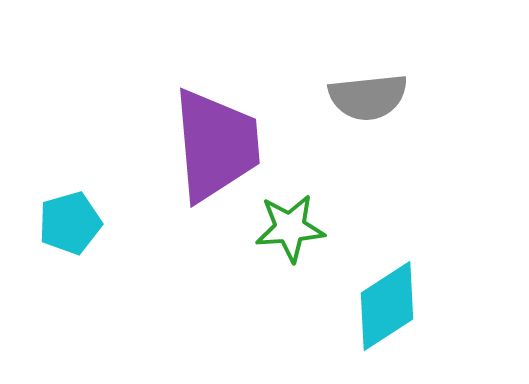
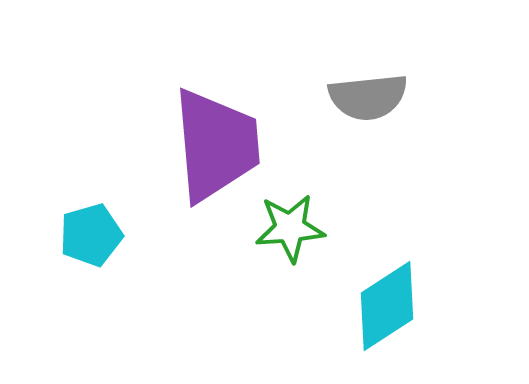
cyan pentagon: moved 21 px right, 12 px down
